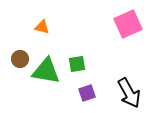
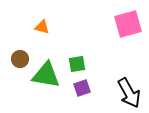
pink square: rotated 8 degrees clockwise
green triangle: moved 4 px down
purple square: moved 5 px left, 5 px up
